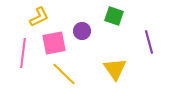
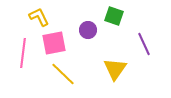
yellow L-shape: rotated 90 degrees counterclockwise
purple circle: moved 6 px right, 1 px up
purple line: moved 5 px left, 2 px down; rotated 10 degrees counterclockwise
yellow triangle: rotated 10 degrees clockwise
yellow line: moved 1 px left
